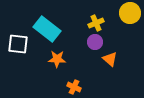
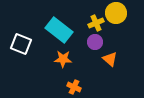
yellow circle: moved 14 px left
cyan rectangle: moved 12 px right, 1 px down
white square: moved 3 px right; rotated 15 degrees clockwise
orange star: moved 6 px right
